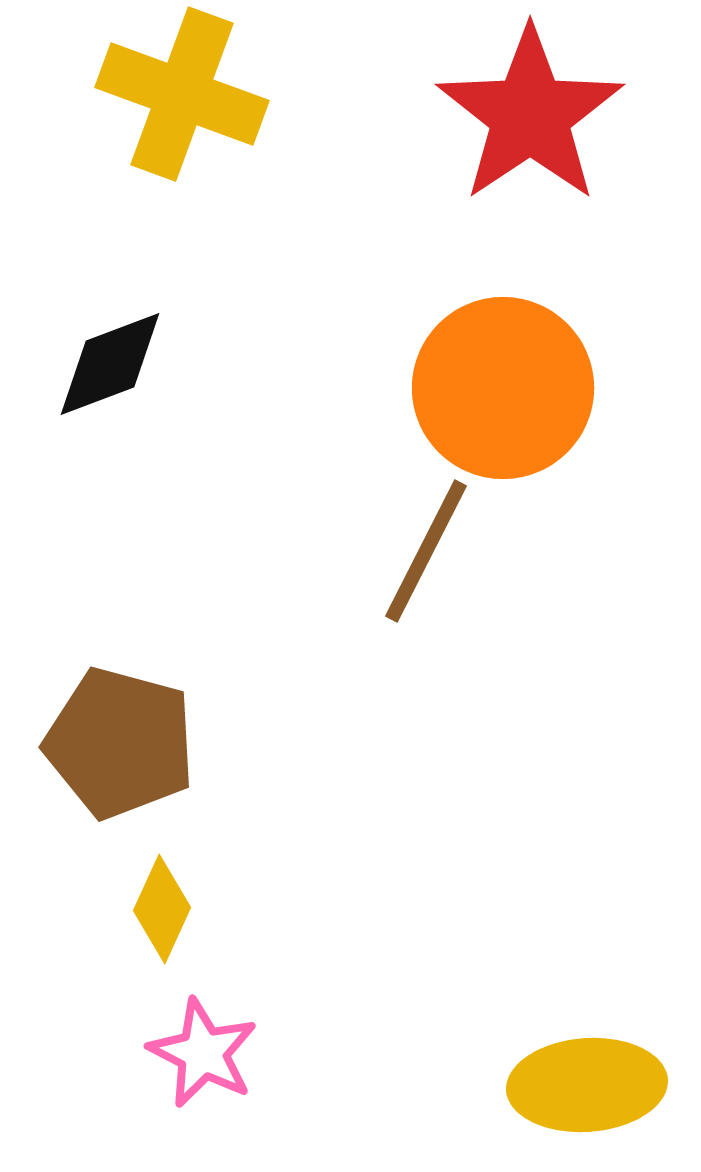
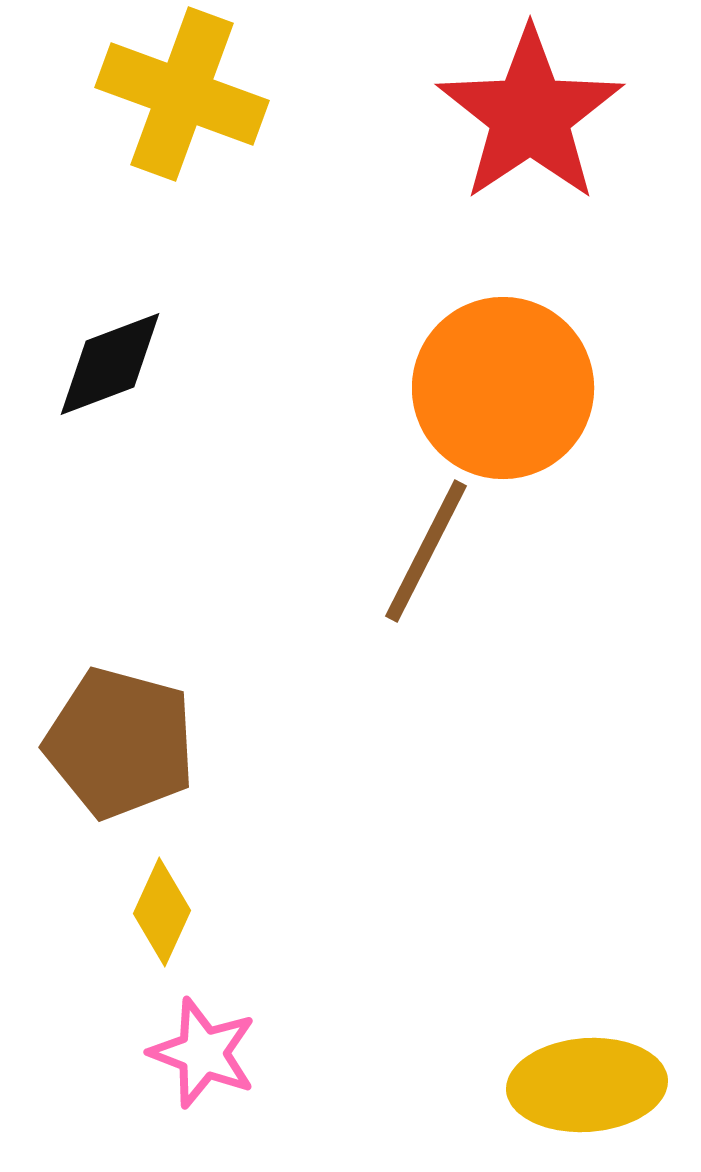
yellow diamond: moved 3 px down
pink star: rotated 6 degrees counterclockwise
